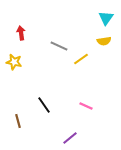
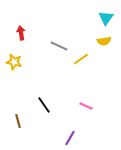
purple line: rotated 21 degrees counterclockwise
